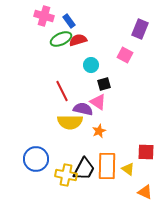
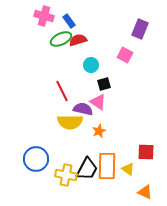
black trapezoid: moved 3 px right
